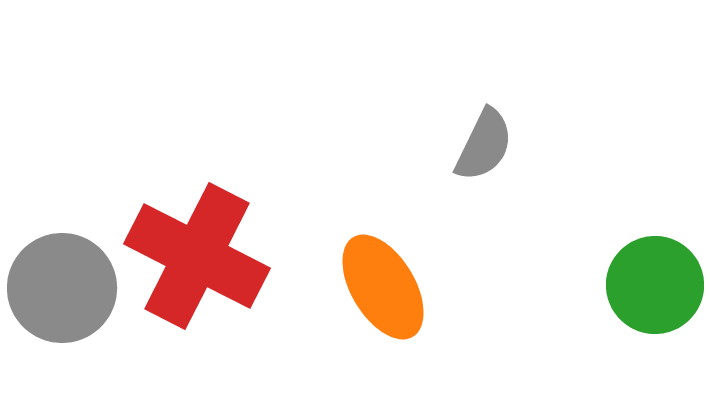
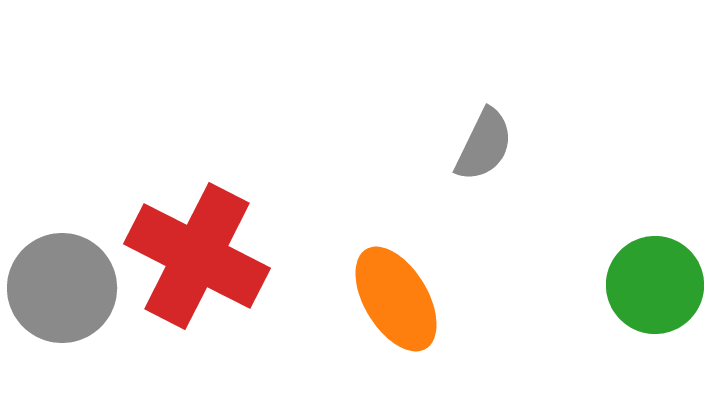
orange ellipse: moved 13 px right, 12 px down
